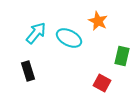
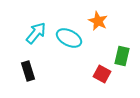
red square: moved 9 px up
